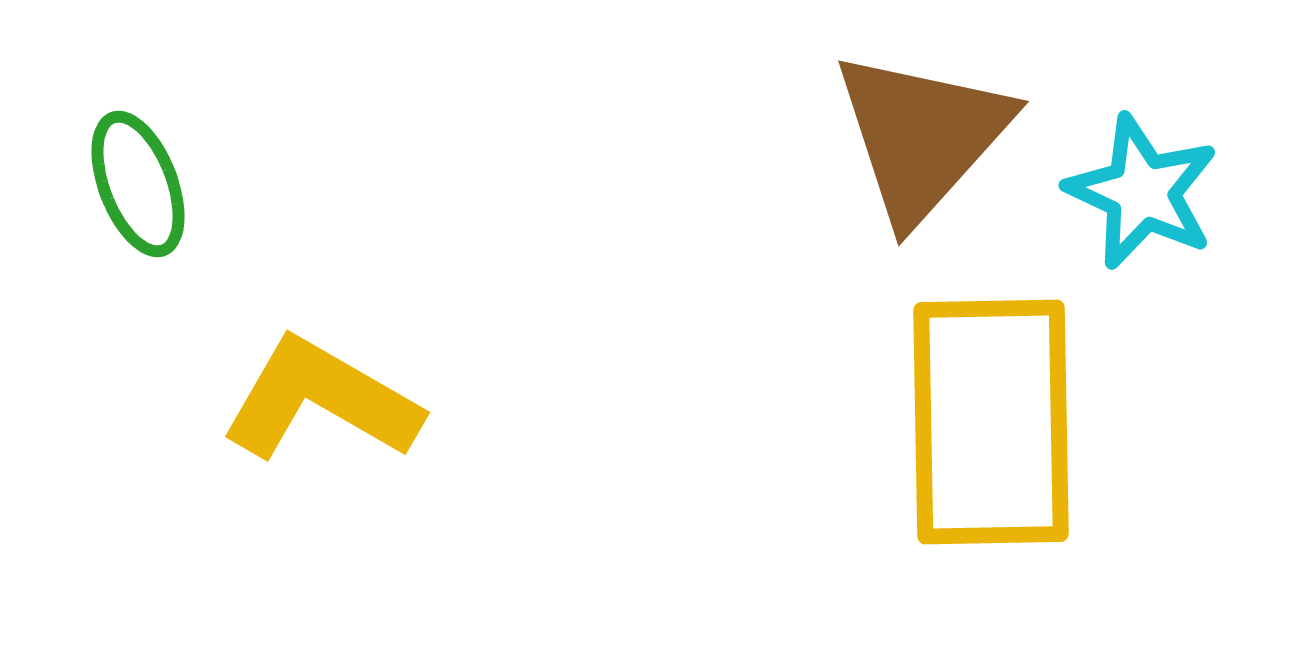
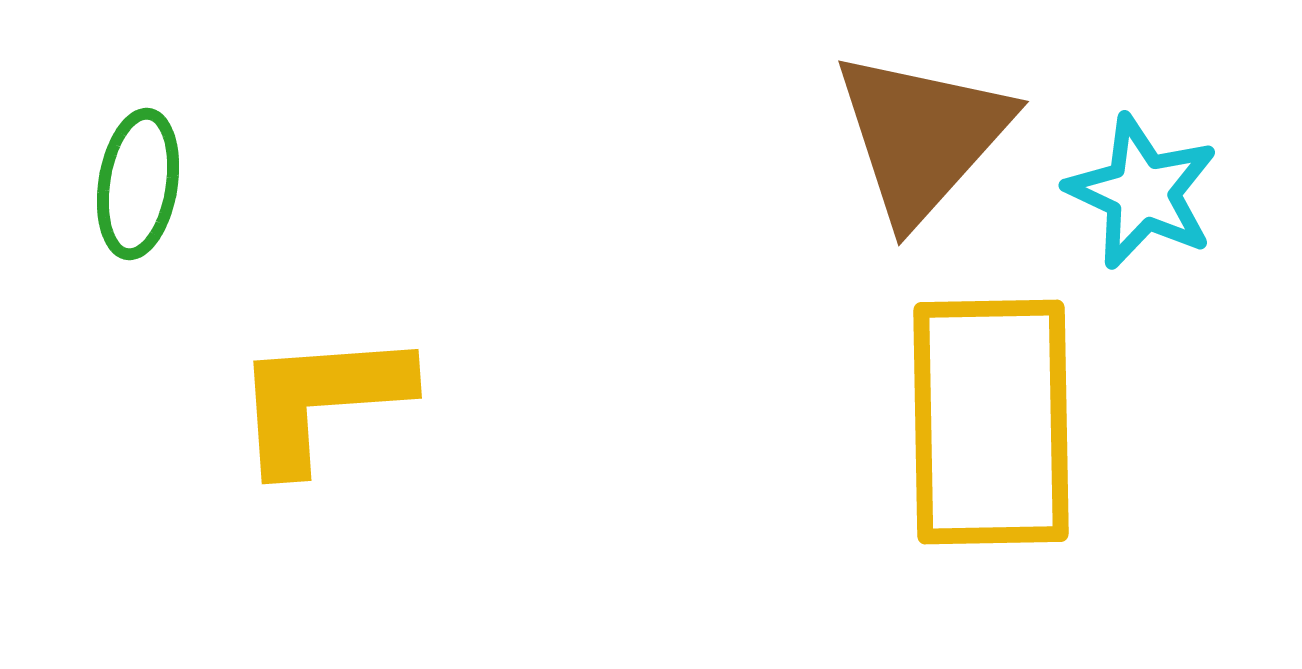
green ellipse: rotated 30 degrees clockwise
yellow L-shape: rotated 34 degrees counterclockwise
